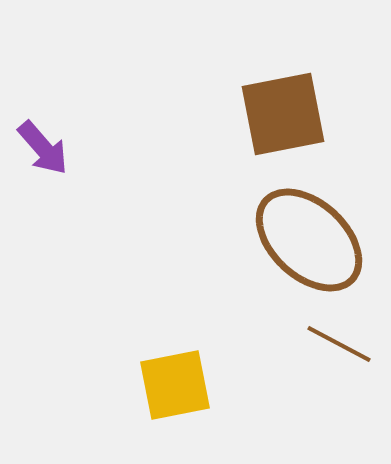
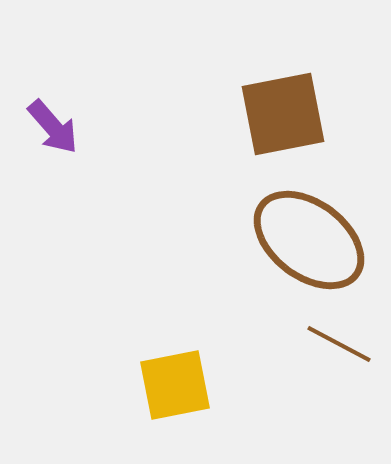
purple arrow: moved 10 px right, 21 px up
brown ellipse: rotated 6 degrees counterclockwise
